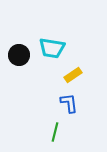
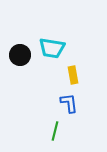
black circle: moved 1 px right
yellow rectangle: rotated 66 degrees counterclockwise
green line: moved 1 px up
